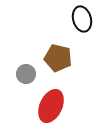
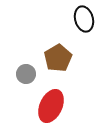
black ellipse: moved 2 px right
brown pentagon: rotated 28 degrees clockwise
